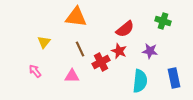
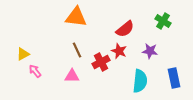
green cross: rotated 14 degrees clockwise
yellow triangle: moved 21 px left, 12 px down; rotated 24 degrees clockwise
brown line: moved 3 px left, 1 px down
